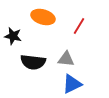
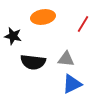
orange ellipse: rotated 25 degrees counterclockwise
red line: moved 4 px right, 2 px up
